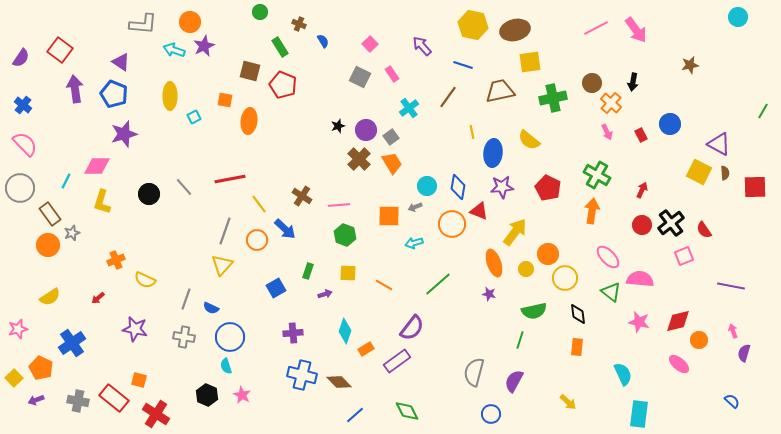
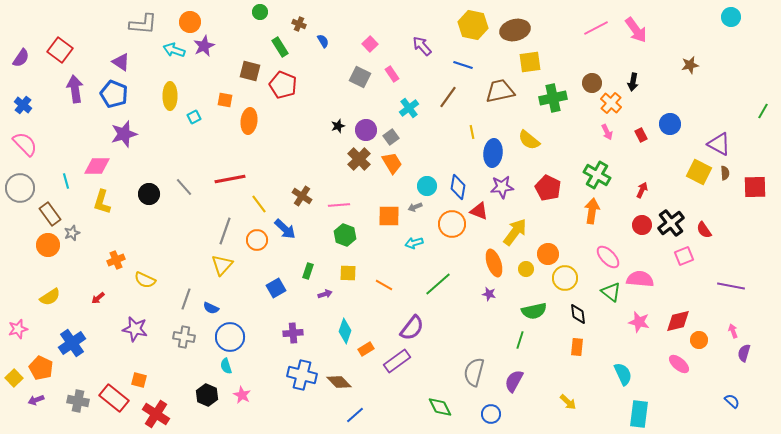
cyan circle at (738, 17): moved 7 px left
cyan line at (66, 181): rotated 42 degrees counterclockwise
green diamond at (407, 411): moved 33 px right, 4 px up
